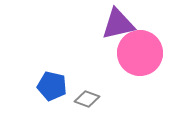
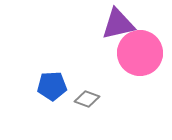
blue pentagon: rotated 16 degrees counterclockwise
